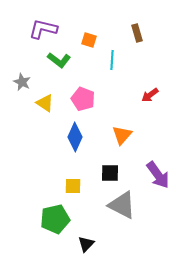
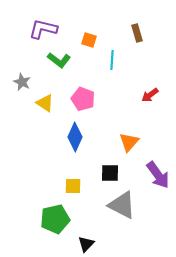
orange triangle: moved 7 px right, 7 px down
